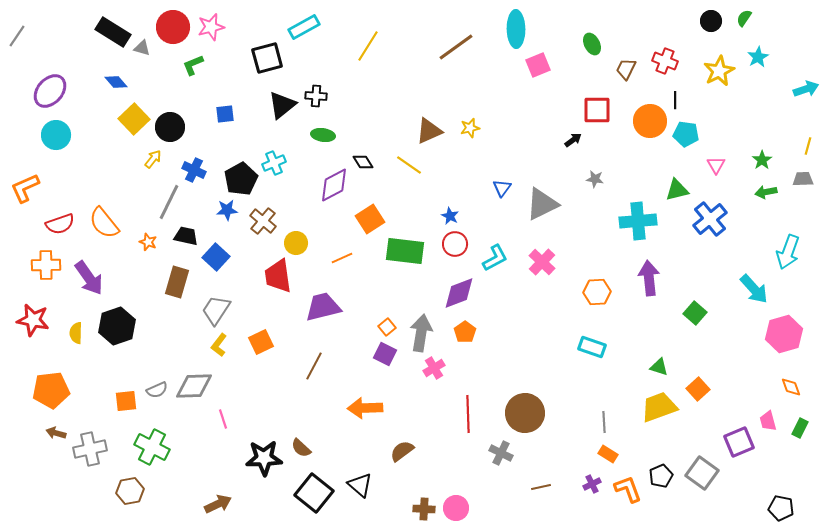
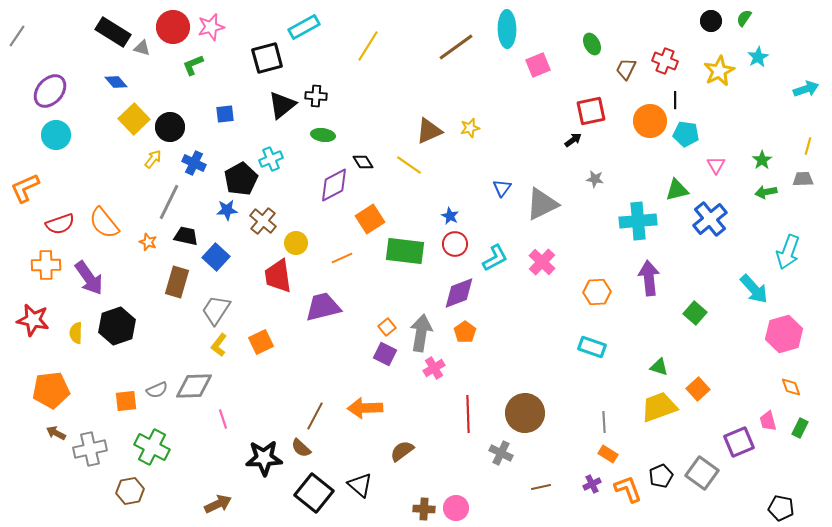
cyan ellipse at (516, 29): moved 9 px left
red square at (597, 110): moved 6 px left, 1 px down; rotated 12 degrees counterclockwise
cyan cross at (274, 163): moved 3 px left, 4 px up
blue cross at (194, 170): moved 7 px up
brown line at (314, 366): moved 1 px right, 50 px down
brown arrow at (56, 433): rotated 12 degrees clockwise
